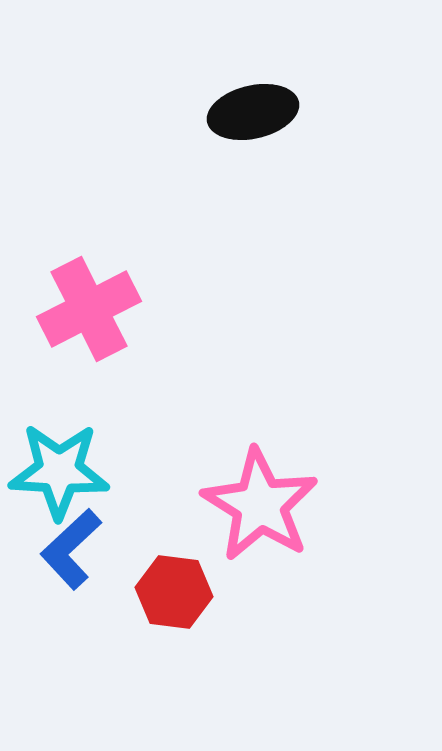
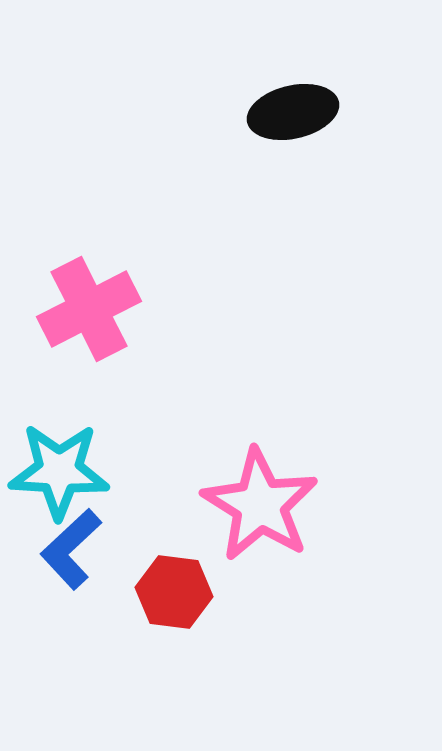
black ellipse: moved 40 px right
